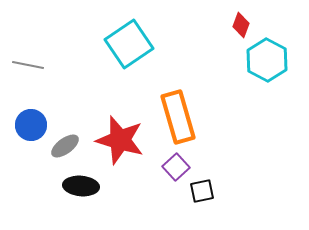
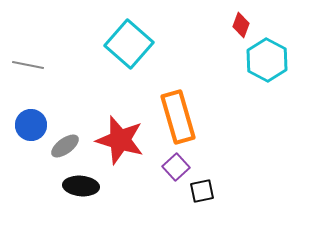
cyan square: rotated 15 degrees counterclockwise
